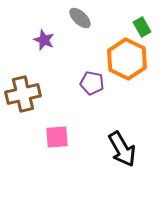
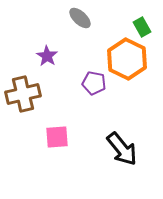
purple star: moved 3 px right, 16 px down; rotated 10 degrees clockwise
purple pentagon: moved 2 px right
black arrow: rotated 9 degrees counterclockwise
